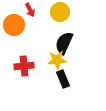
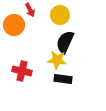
yellow circle: moved 3 px down
black semicircle: moved 1 px right, 1 px up
yellow star: rotated 12 degrees clockwise
red cross: moved 2 px left, 5 px down; rotated 18 degrees clockwise
black rectangle: rotated 60 degrees counterclockwise
